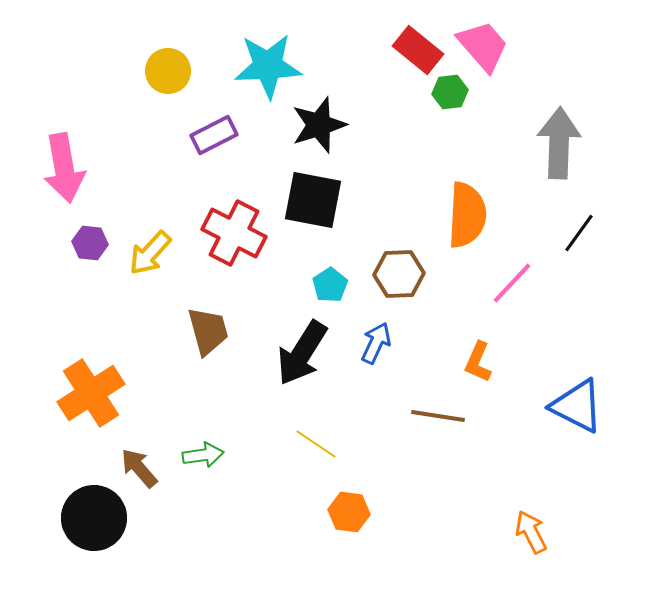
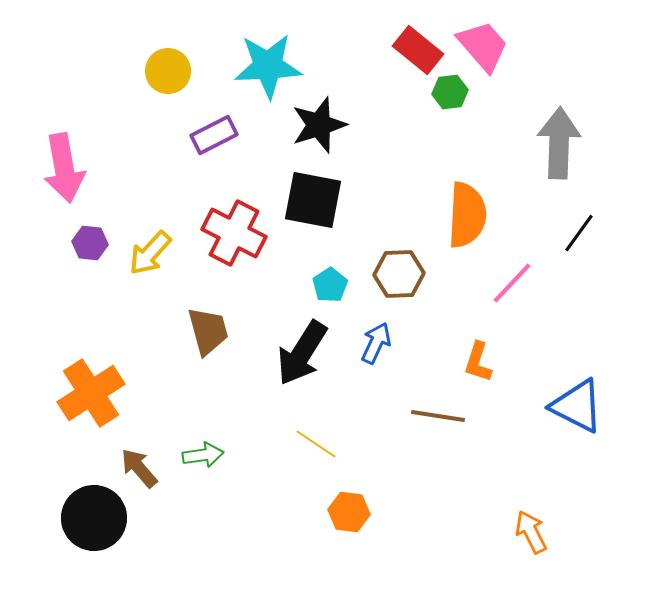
orange L-shape: rotated 6 degrees counterclockwise
